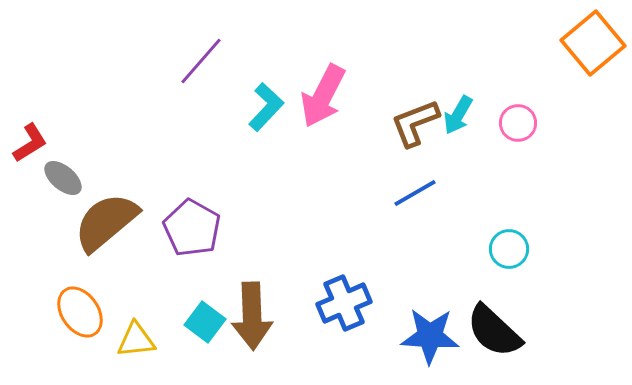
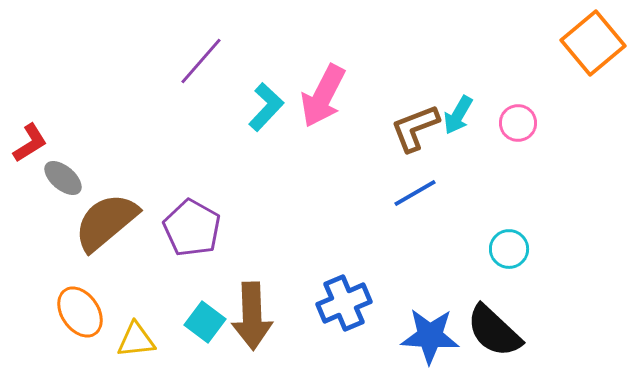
brown L-shape: moved 5 px down
